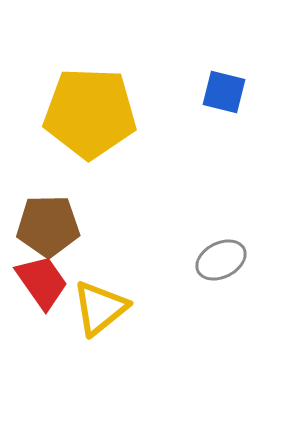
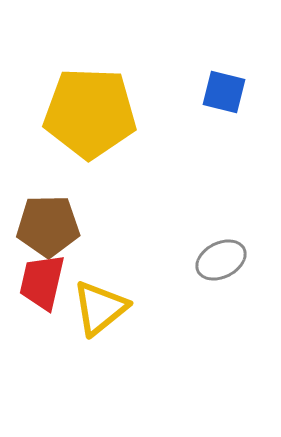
red trapezoid: rotated 132 degrees counterclockwise
